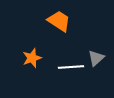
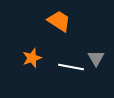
gray triangle: rotated 18 degrees counterclockwise
white line: rotated 15 degrees clockwise
